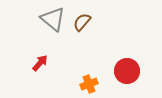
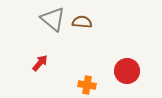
brown semicircle: rotated 54 degrees clockwise
orange cross: moved 2 px left, 1 px down; rotated 30 degrees clockwise
